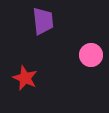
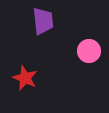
pink circle: moved 2 px left, 4 px up
